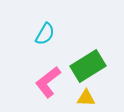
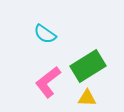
cyan semicircle: rotated 95 degrees clockwise
yellow triangle: moved 1 px right
